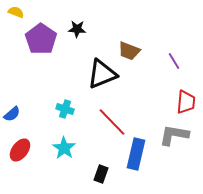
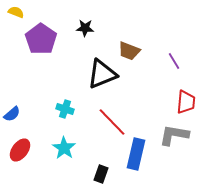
black star: moved 8 px right, 1 px up
